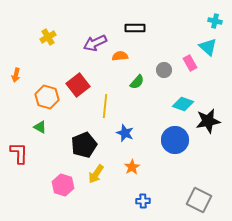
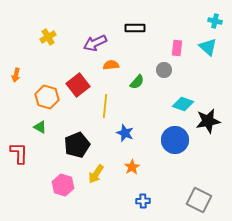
orange semicircle: moved 9 px left, 9 px down
pink rectangle: moved 13 px left, 15 px up; rotated 35 degrees clockwise
black pentagon: moved 7 px left
